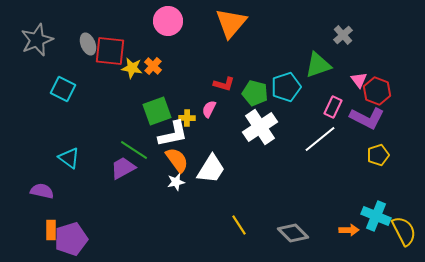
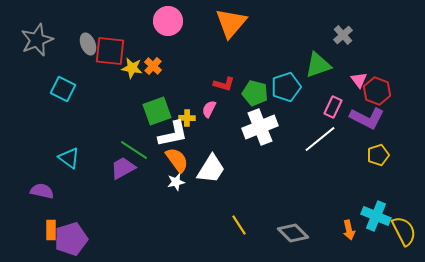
white cross: rotated 12 degrees clockwise
orange arrow: rotated 78 degrees clockwise
